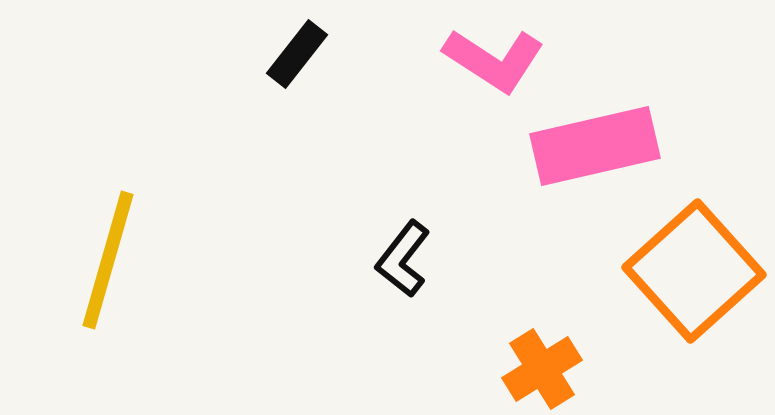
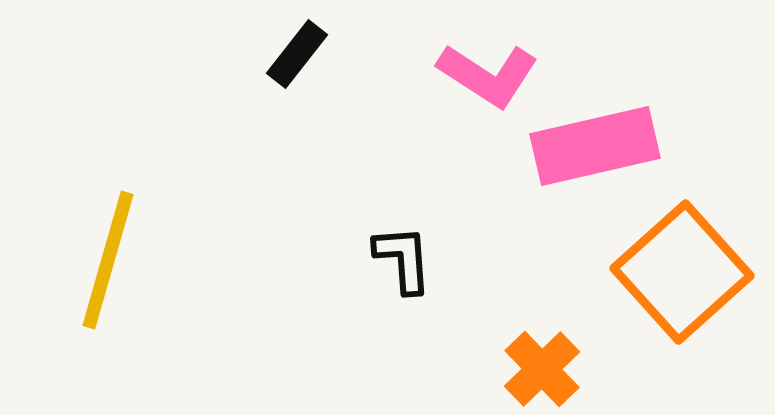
pink L-shape: moved 6 px left, 15 px down
black L-shape: rotated 138 degrees clockwise
orange square: moved 12 px left, 1 px down
orange cross: rotated 12 degrees counterclockwise
